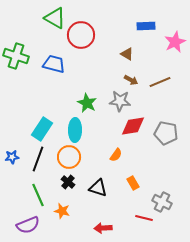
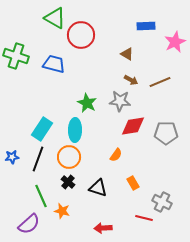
gray pentagon: rotated 10 degrees counterclockwise
green line: moved 3 px right, 1 px down
purple semicircle: moved 1 px right, 1 px up; rotated 20 degrees counterclockwise
